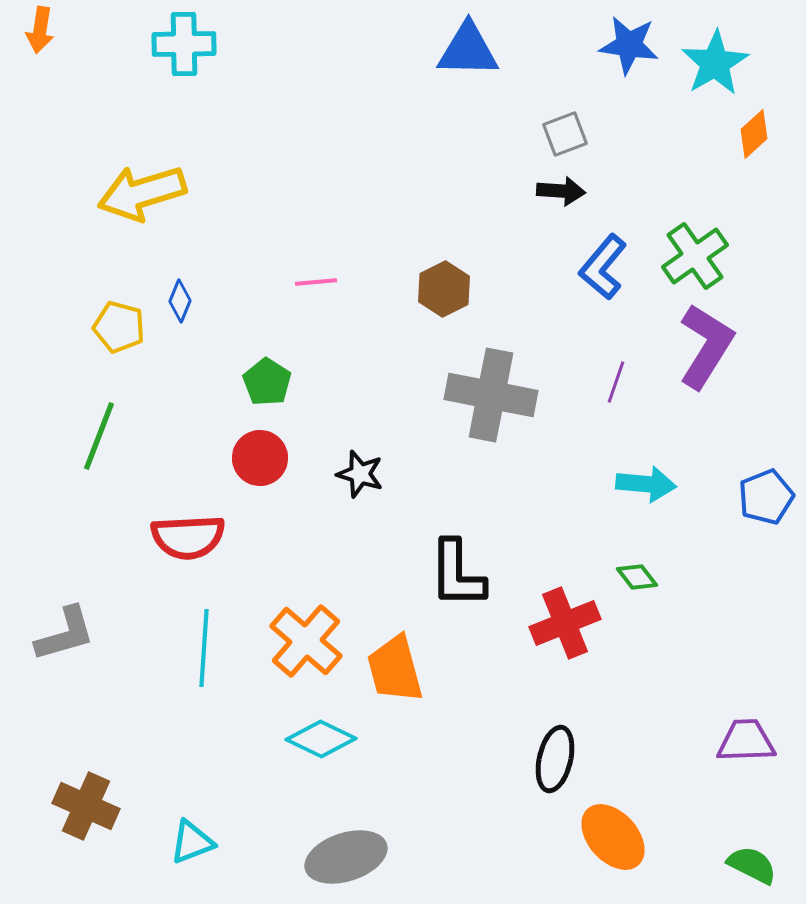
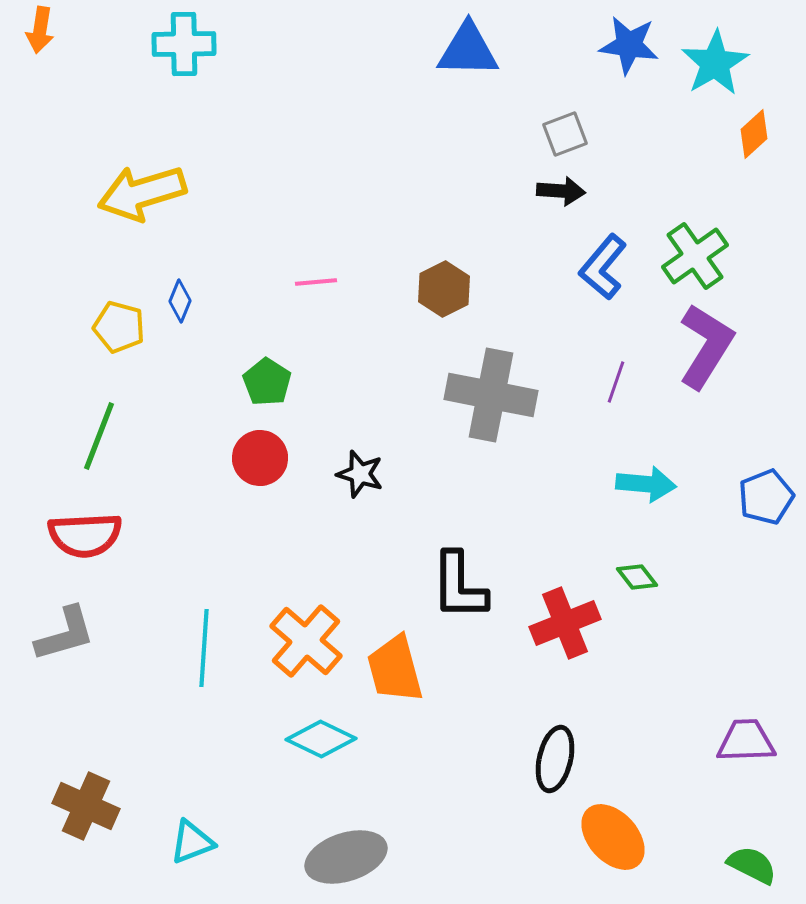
red semicircle: moved 103 px left, 2 px up
black L-shape: moved 2 px right, 12 px down
